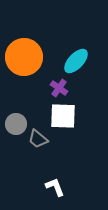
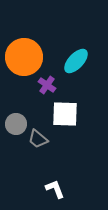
purple cross: moved 12 px left, 3 px up
white square: moved 2 px right, 2 px up
white L-shape: moved 2 px down
